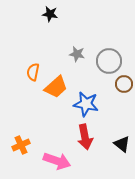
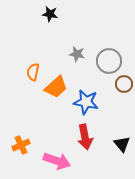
blue star: moved 2 px up
black triangle: rotated 12 degrees clockwise
